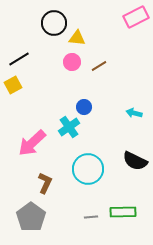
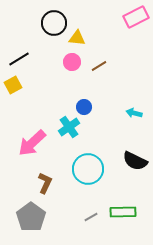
gray line: rotated 24 degrees counterclockwise
